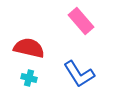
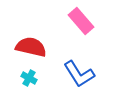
red semicircle: moved 2 px right, 1 px up
cyan cross: rotated 14 degrees clockwise
